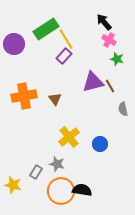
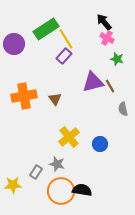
pink cross: moved 2 px left, 2 px up
yellow star: rotated 18 degrees counterclockwise
